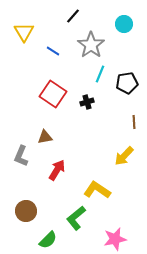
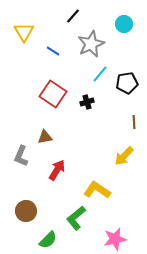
gray star: moved 1 px up; rotated 12 degrees clockwise
cyan line: rotated 18 degrees clockwise
